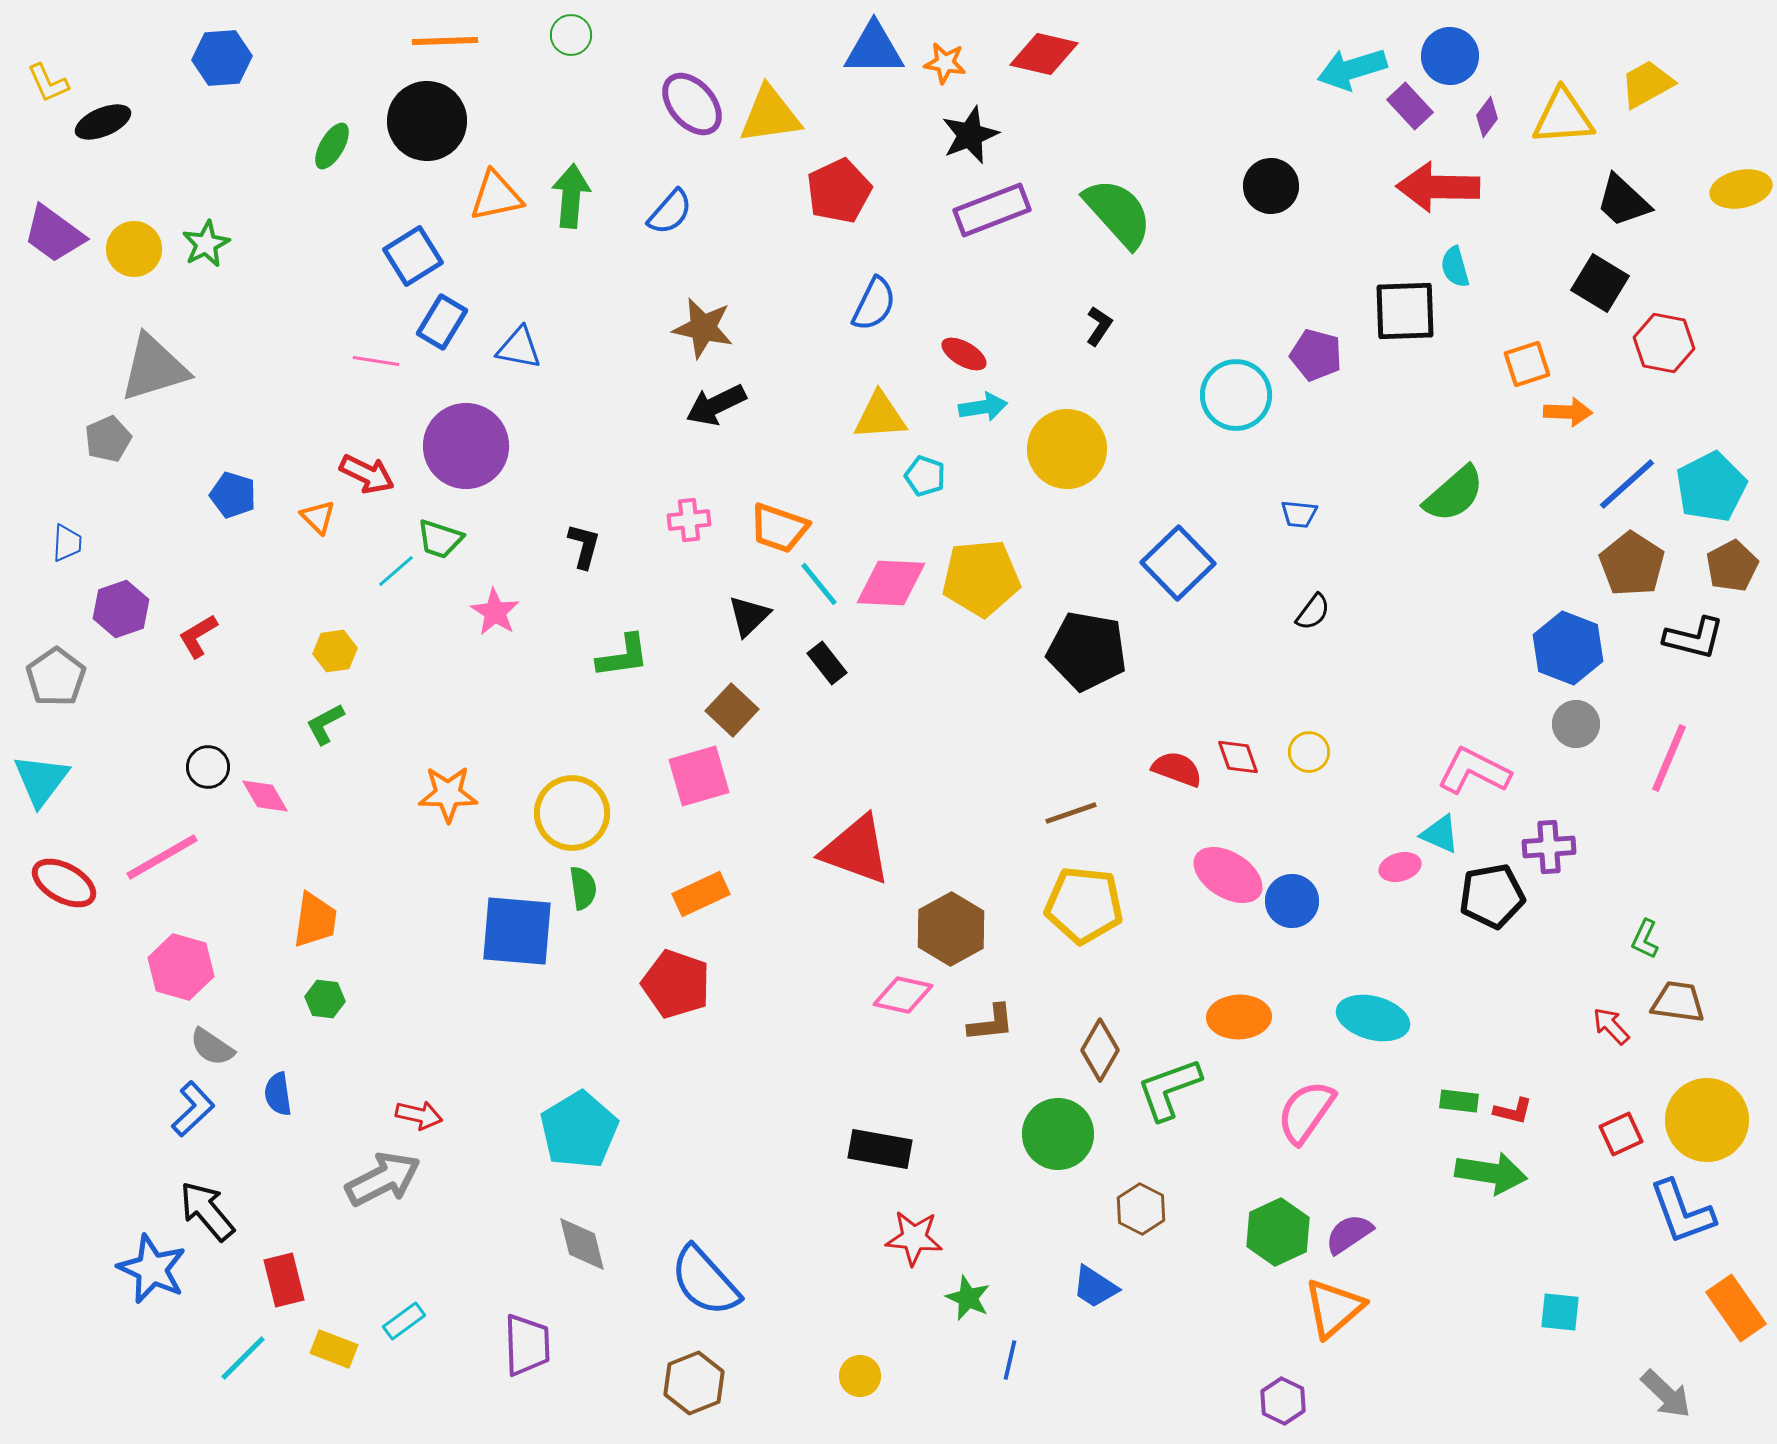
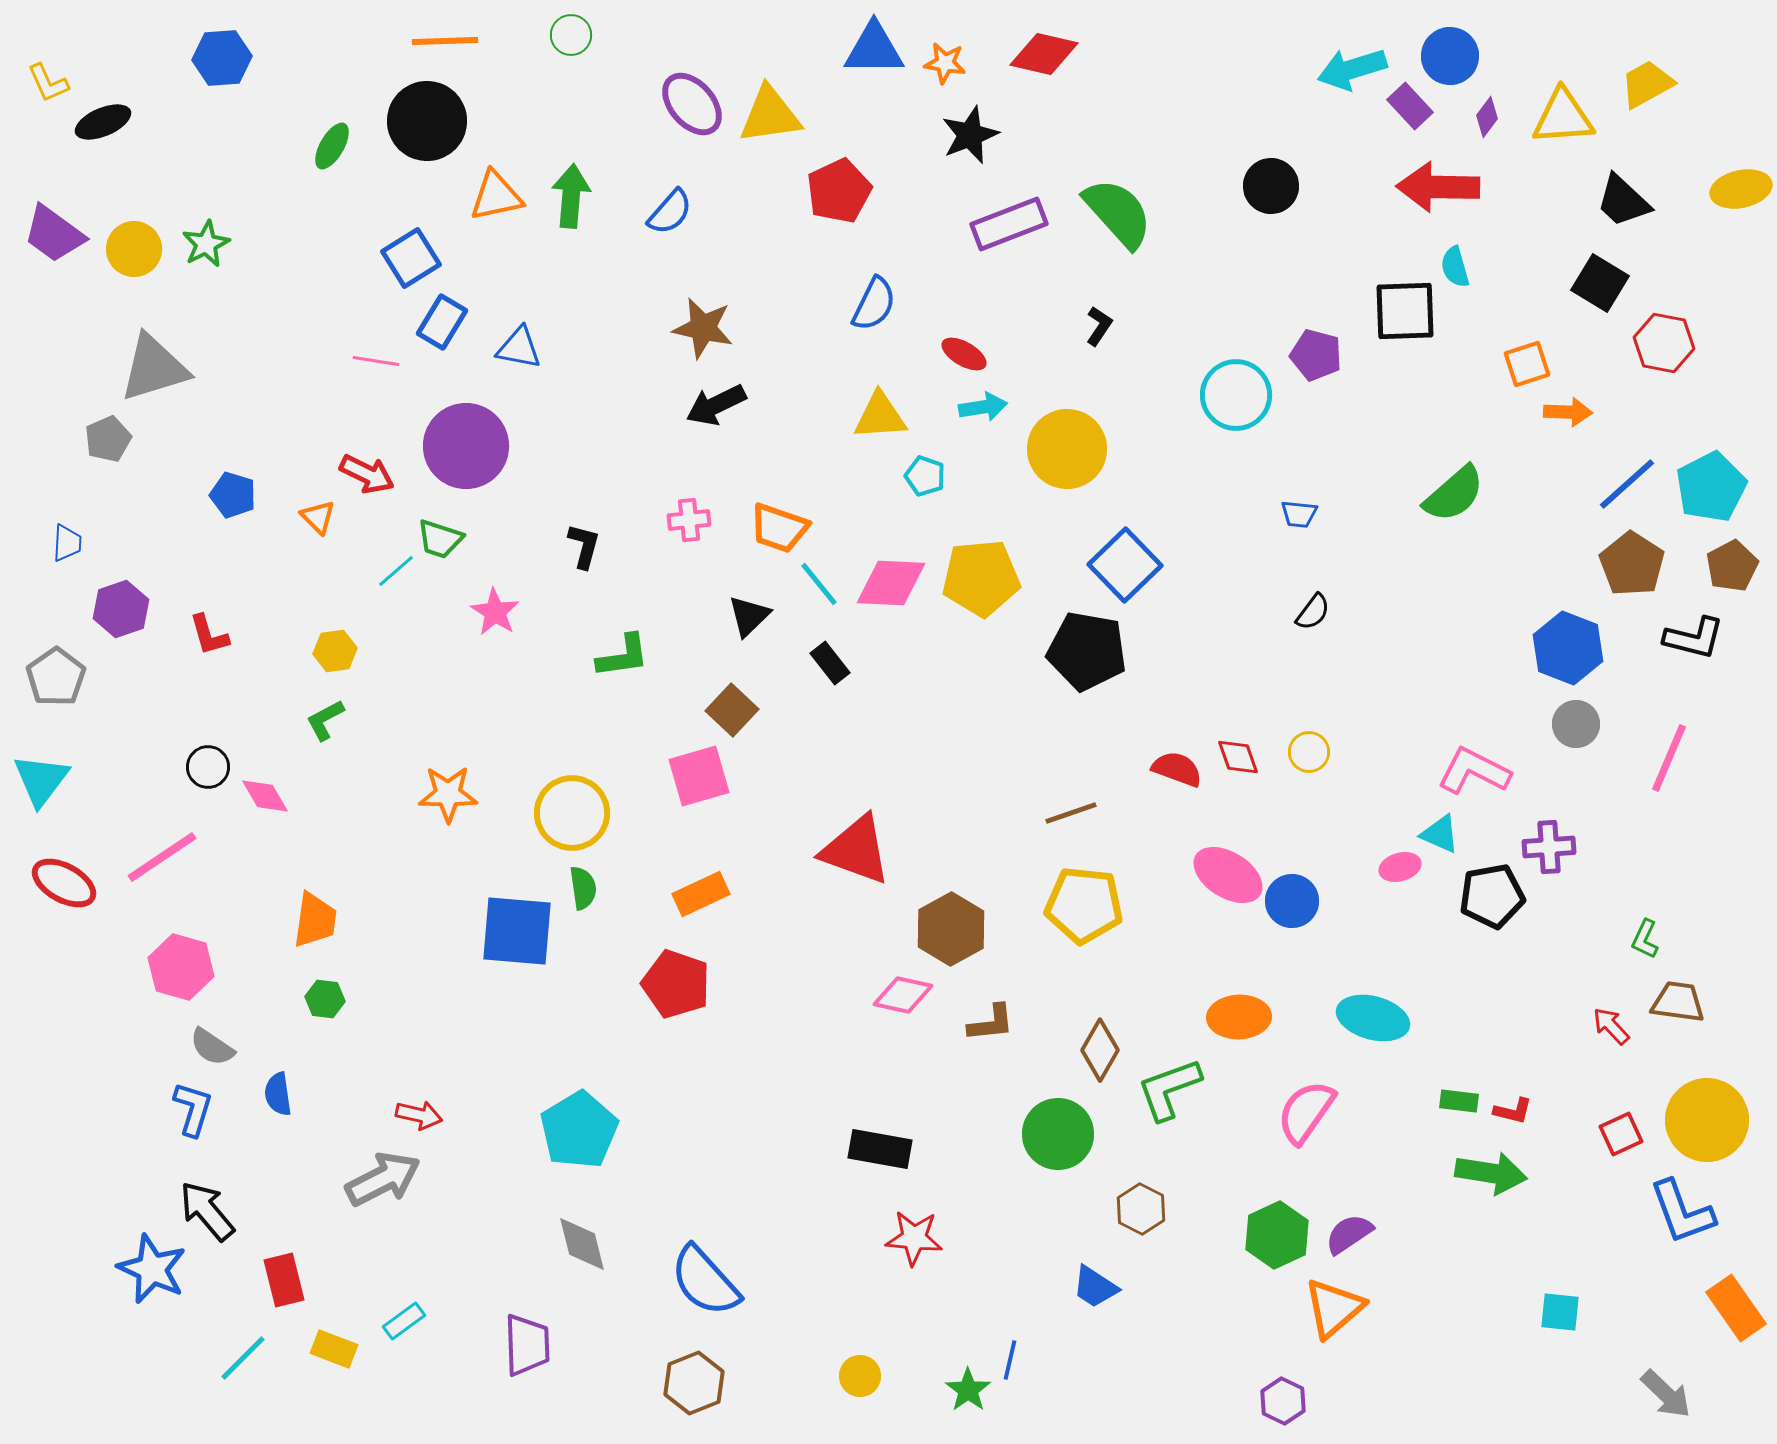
purple rectangle at (992, 210): moved 17 px right, 14 px down
blue square at (413, 256): moved 2 px left, 2 px down
blue square at (1178, 563): moved 53 px left, 2 px down
red L-shape at (198, 636): moved 11 px right, 1 px up; rotated 75 degrees counterclockwise
black rectangle at (827, 663): moved 3 px right
green L-shape at (325, 724): moved 4 px up
pink line at (162, 857): rotated 4 degrees counterclockwise
blue L-shape at (193, 1109): rotated 30 degrees counterclockwise
green hexagon at (1278, 1232): moved 1 px left, 3 px down
green star at (968, 1298): moved 92 px down; rotated 12 degrees clockwise
